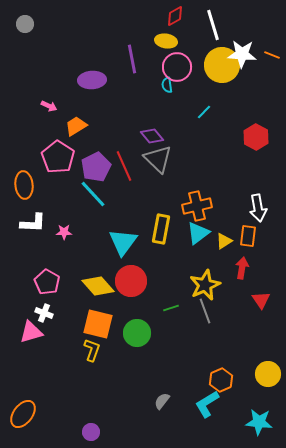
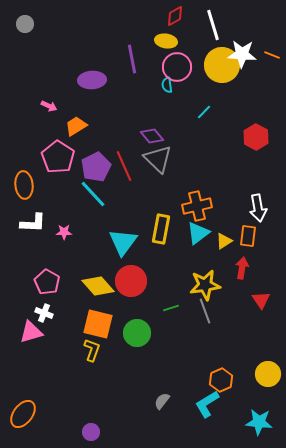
yellow star at (205, 285): rotated 16 degrees clockwise
